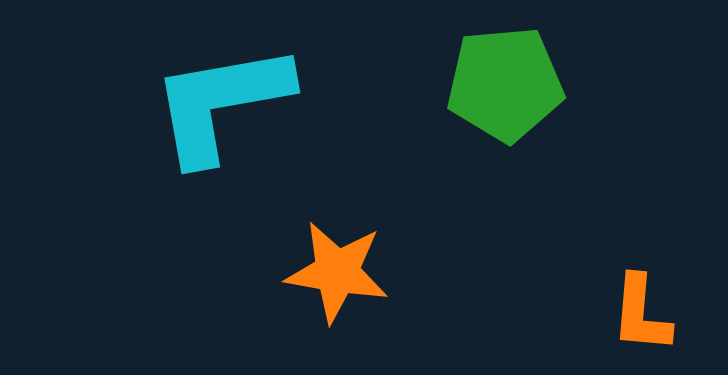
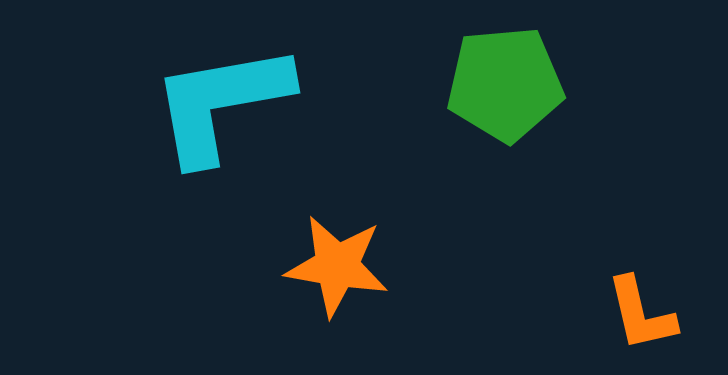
orange star: moved 6 px up
orange L-shape: rotated 18 degrees counterclockwise
